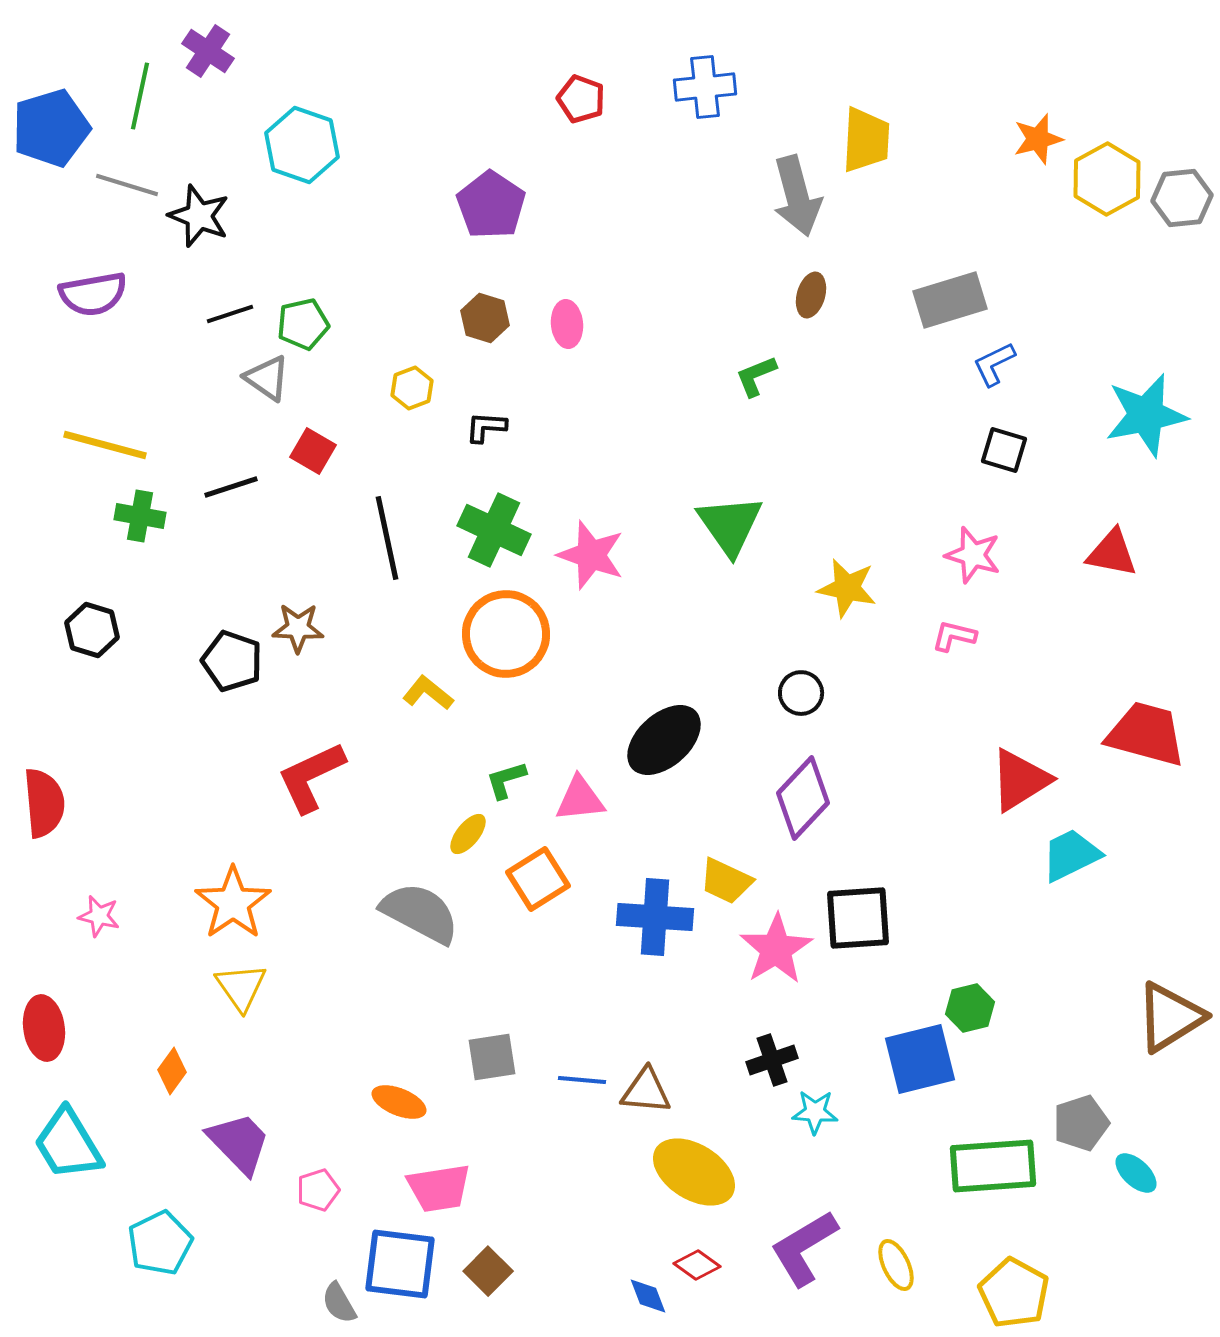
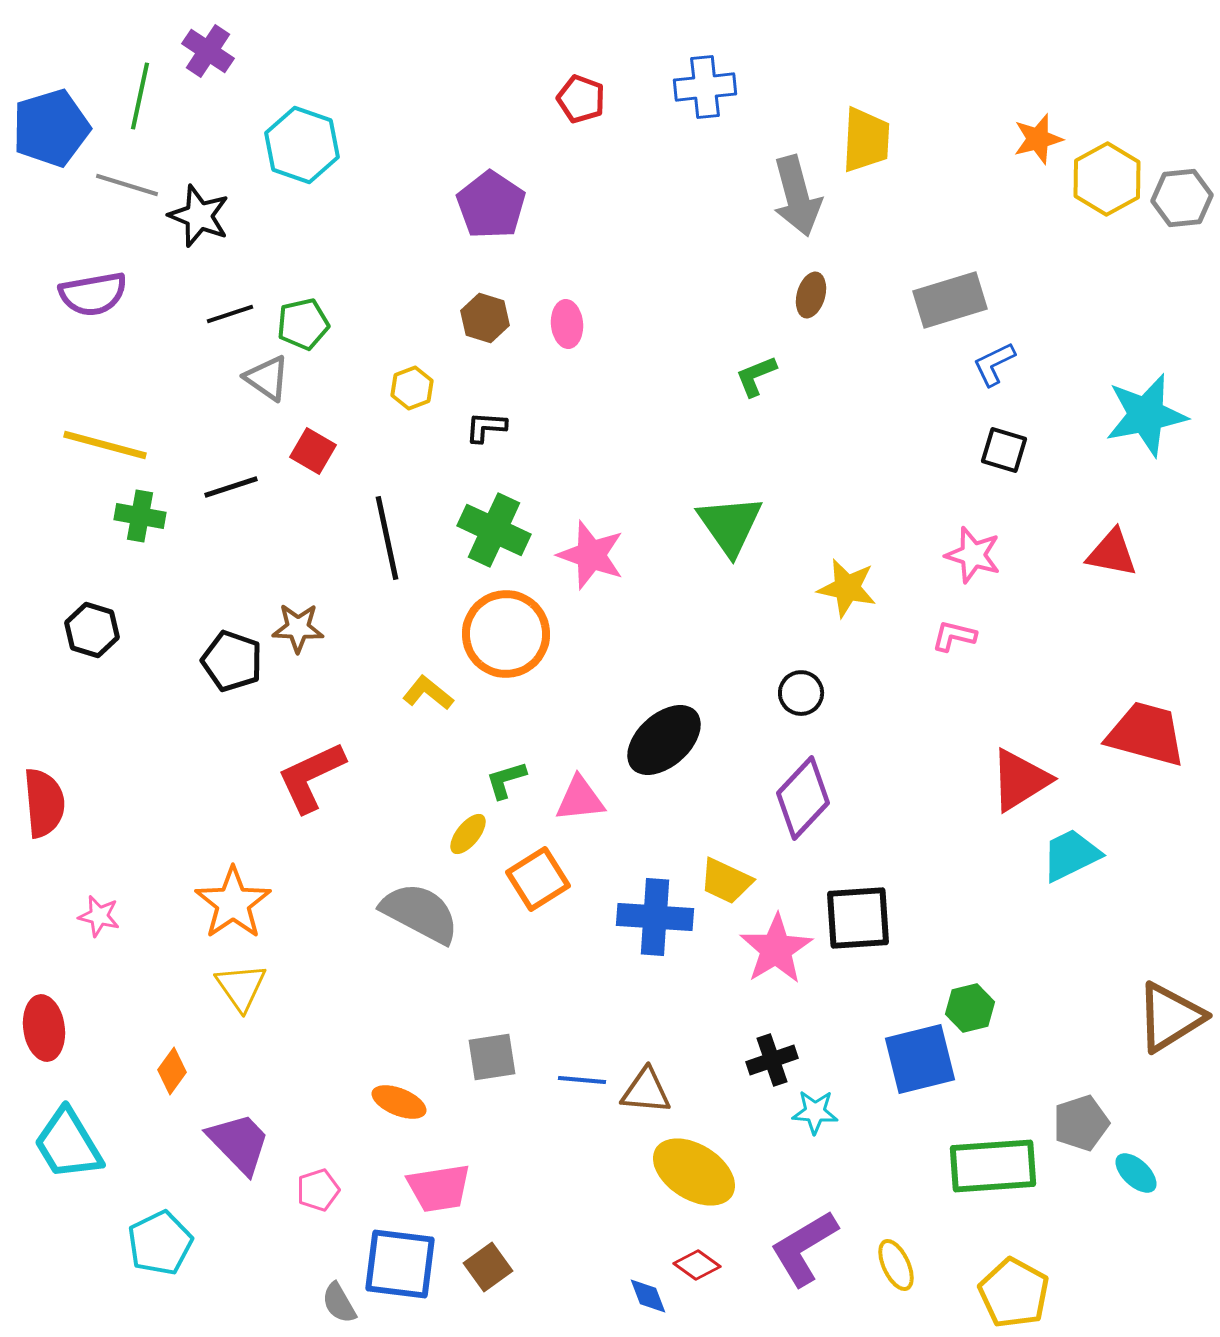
brown square at (488, 1271): moved 4 px up; rotated 9 degrees clockwise
